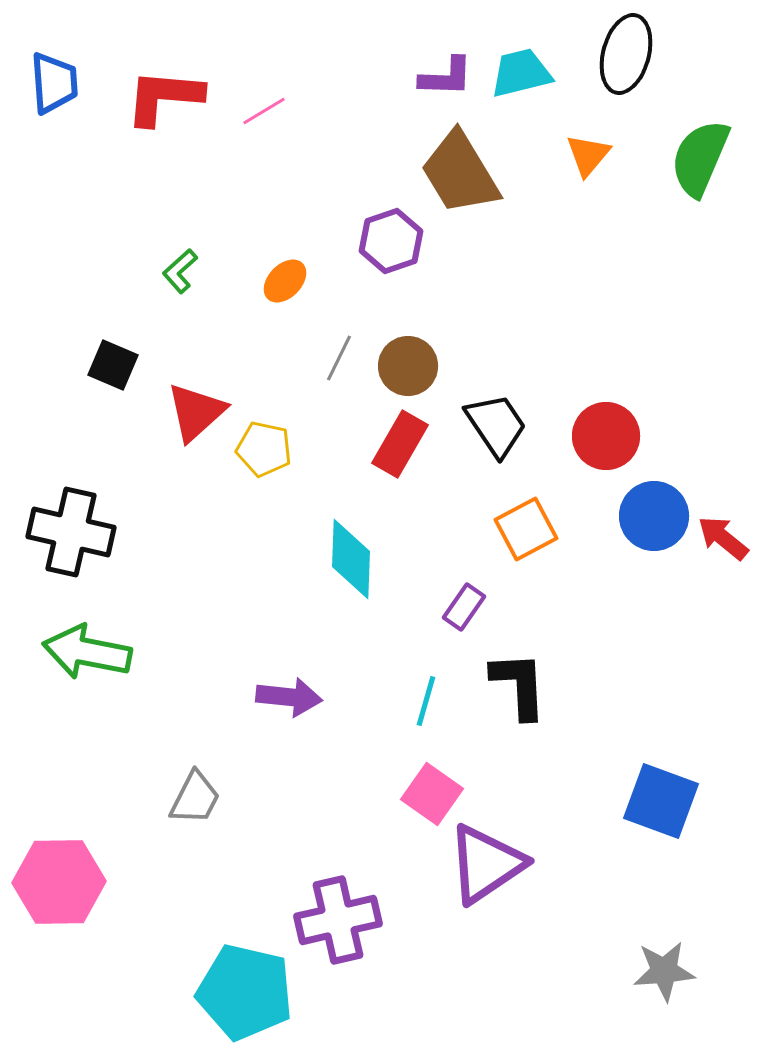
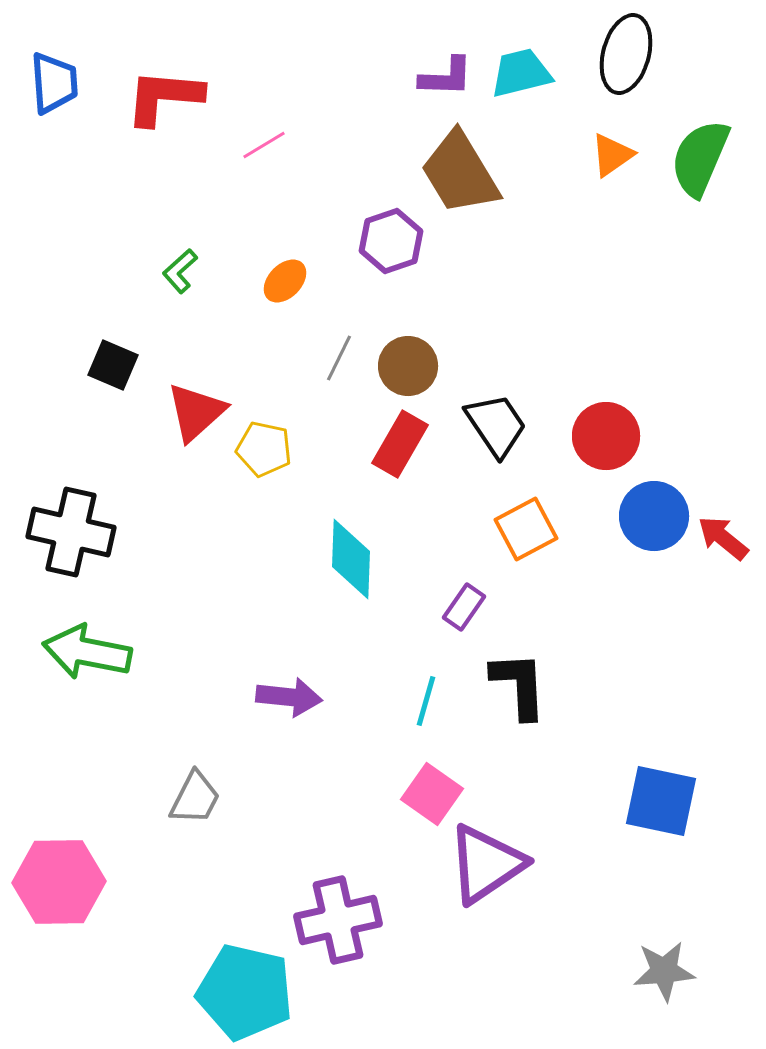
pink line: moved 34 px down
orange triangle: moved 24 px right; rotated 15 degrees clockwise
blue square: rotated 8 degrees counterclockwise
